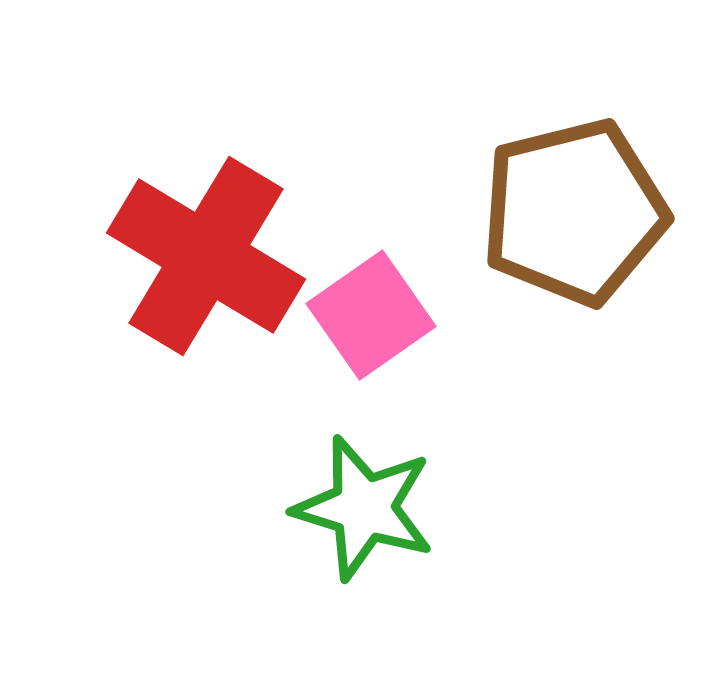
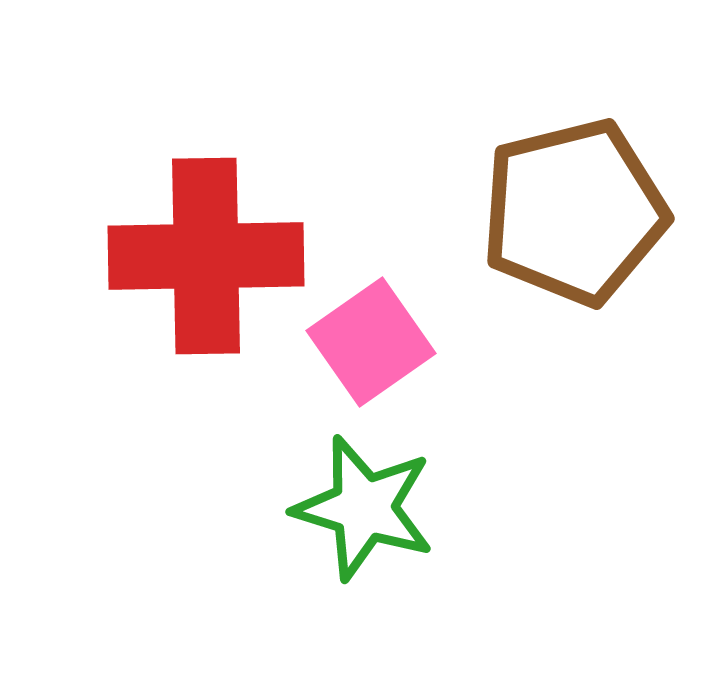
red cross: rotated 32 degrees counterclockwise
pink square: moved 27 px down
